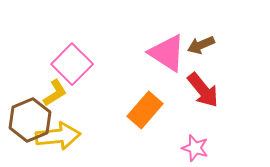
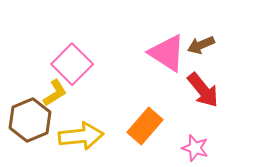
orange rectangle: moved 16 px down
yellow arrow: moved 23 px right
